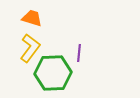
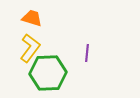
purple line: moved 8 px right
green hexagon: moved 5 px left
